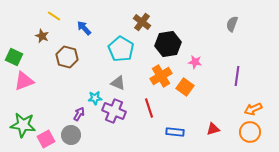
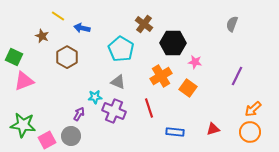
yellow line: moved 4 px right
brown cross: moved 2 px right, 2 px down
blue arrow: moved 2 px left; rotated 35 degrees counterclockwise
black hexagon: moved 5 px right, 1 px up; rotated 10 degrees clockwise
brown hexagon: rotated 15 degrees clockwise
purple line: rotated 18 degrees clockwise
gray triangle: moved 1 px up
orange square: moved 3 px right, 1 px down
cyan star: moved 1 px up
orange arrow: rotated 18 degrees counterclockwise
gray circle: moved 1 px down
pink square: moved 1 px right, 1 px down
